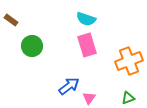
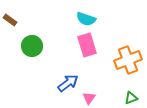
brown rectangle: moved 1 px left
orange cross: moved 1 px left, 1 px up
blue arrow: moved 1 px left, 3 px up
green triangle: moved 3 px right
